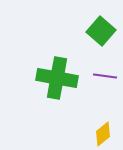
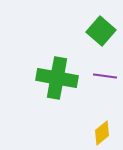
yellow diamond: moved 1 px left, 1 px up
